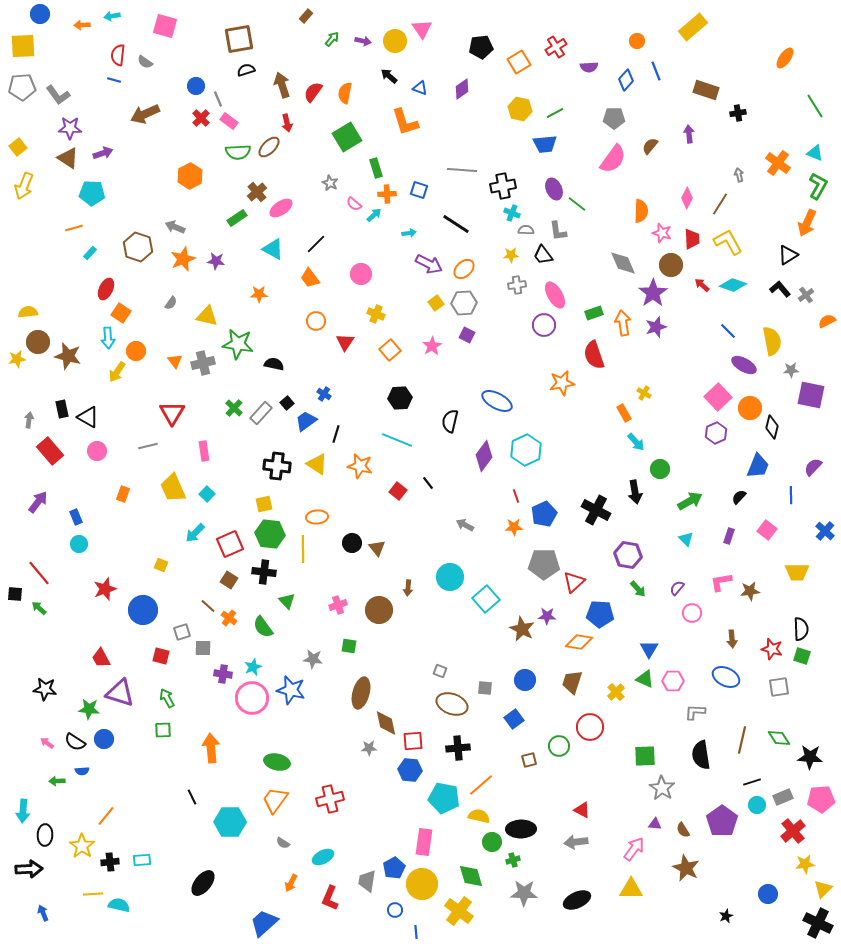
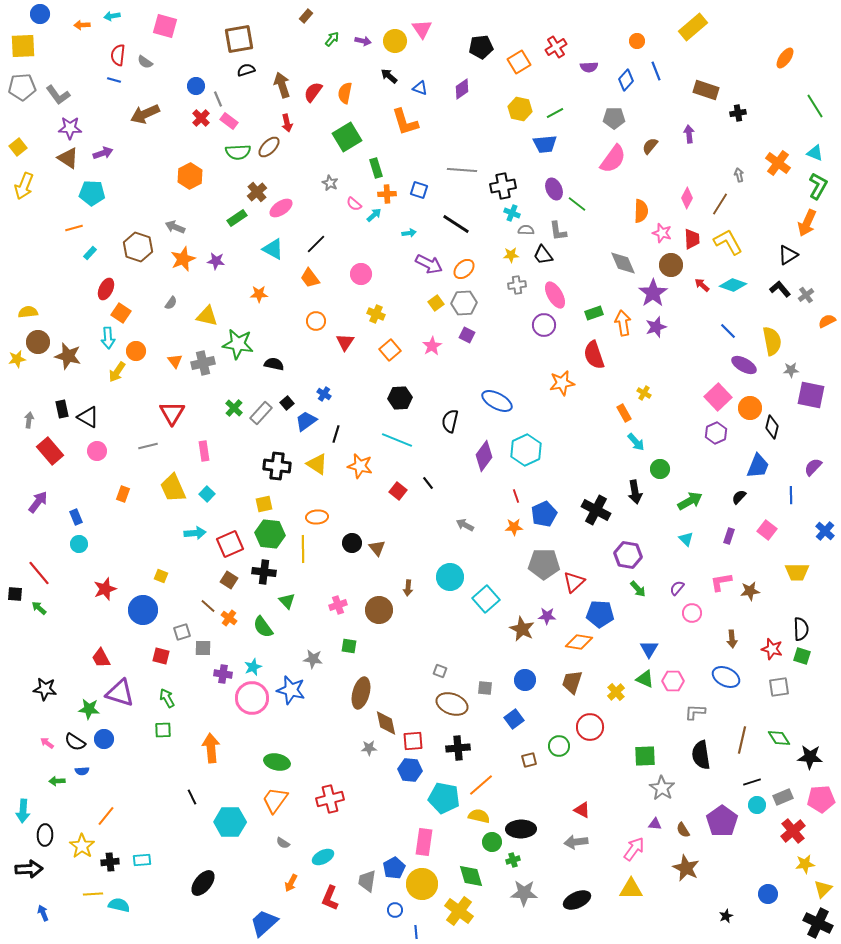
cyan arrow at (195, 533): rotated 140 degrees counterclockwise
yellow square at (161, 565): moved 11 px down
